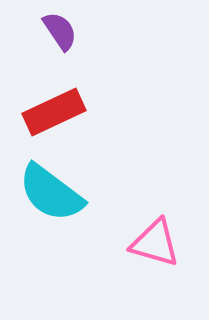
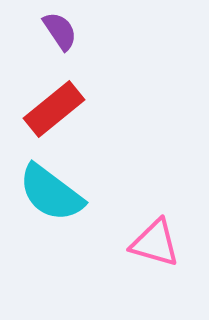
red rectangle: moved 3 px up; rotated 14 degrees counterclockwise
